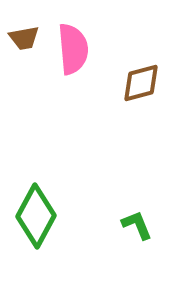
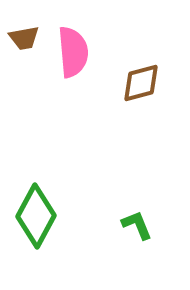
pink semicircle: moved 3 px down
